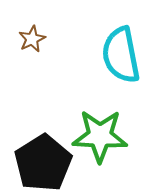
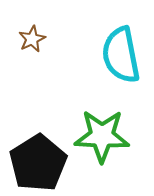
green star: moved 2 px right
black pentagon: moved 5 px left
